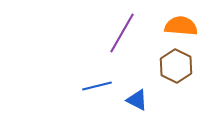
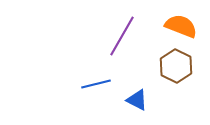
orange semicircle: rotated 16 degrees clockwise
purple line: moved 3 px down
blue line: moved 1 px left, 2 px up
